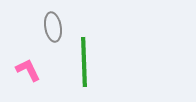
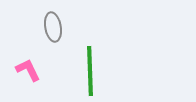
green line: moved 6 px right, 9 px down
